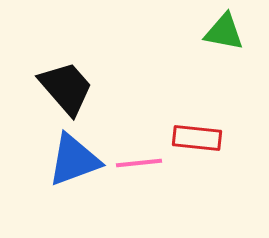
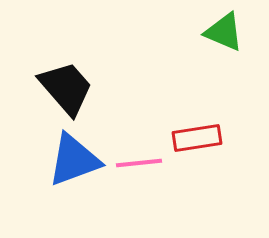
green triangle: rotated 12 degrees clockwise
red rectangle: rotated 15 degrees counterclockwise
